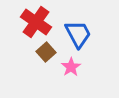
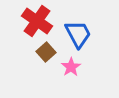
red cross: moved 1 px right, 1 px up
